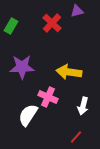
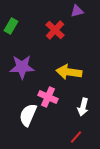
red cross: moved 3 px right, 7 px down
white arrow: moved 1 px down
white semicircle: rotated 10 degrees counterclockwise
